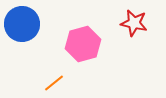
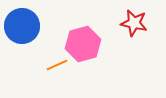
blue circle: moved 2 px down
orange line: moved 3 px right, 18 px up; rotated 15 degrees clockwise
